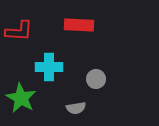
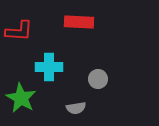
red rectangle: moved 3 px up
gray circle: moved 2 px right
